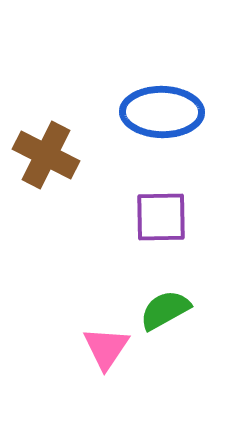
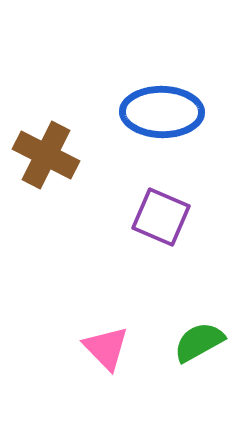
purple square: rotated 24 degrees clockwise
green semicircle: moved 34 px right, 32 px down
pink triangle: rotated 18 degrees counterclockwise
